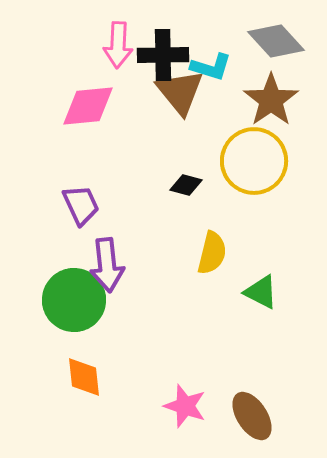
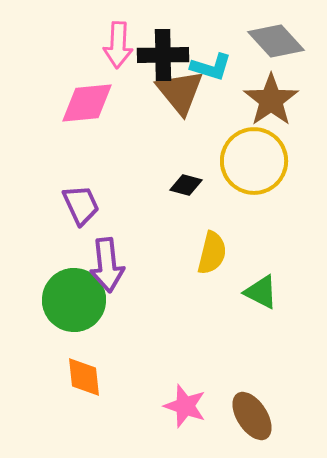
pink diamond: moved 1 px left, 3 px up
